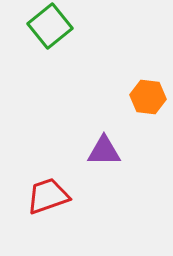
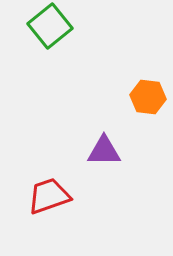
red trapezoid: moved 1 px right
